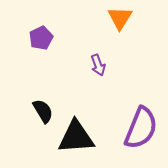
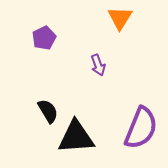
purple pentagon: moved 3 px right
black semicircle: moved 5 px right
